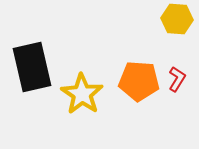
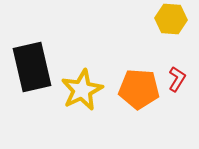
yellow hexagon: moved 6 px left
orange pentagon: moved 8 px down
yellow star: moved 4 px up; rotated 12 degrees clockwise
